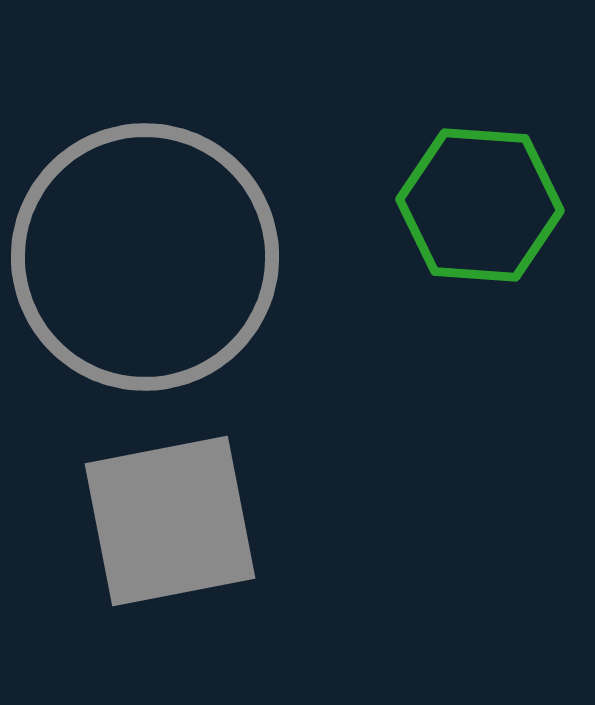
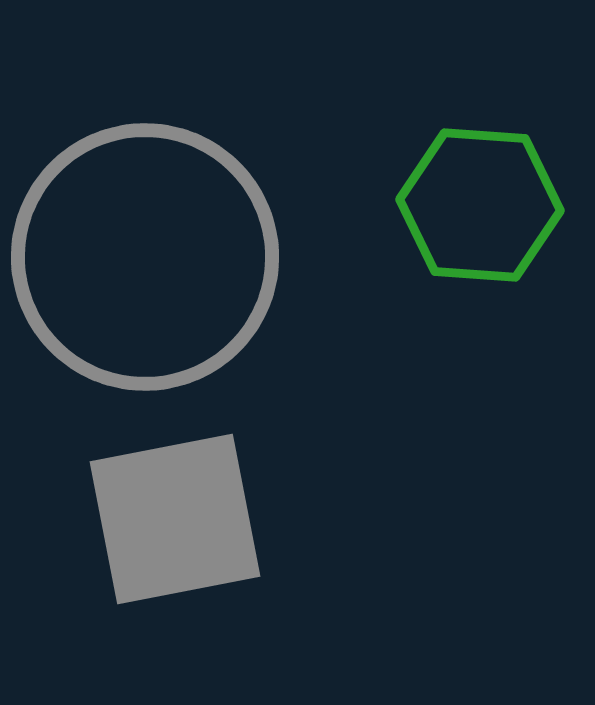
gray square: moved 5 px right, 2 px up
